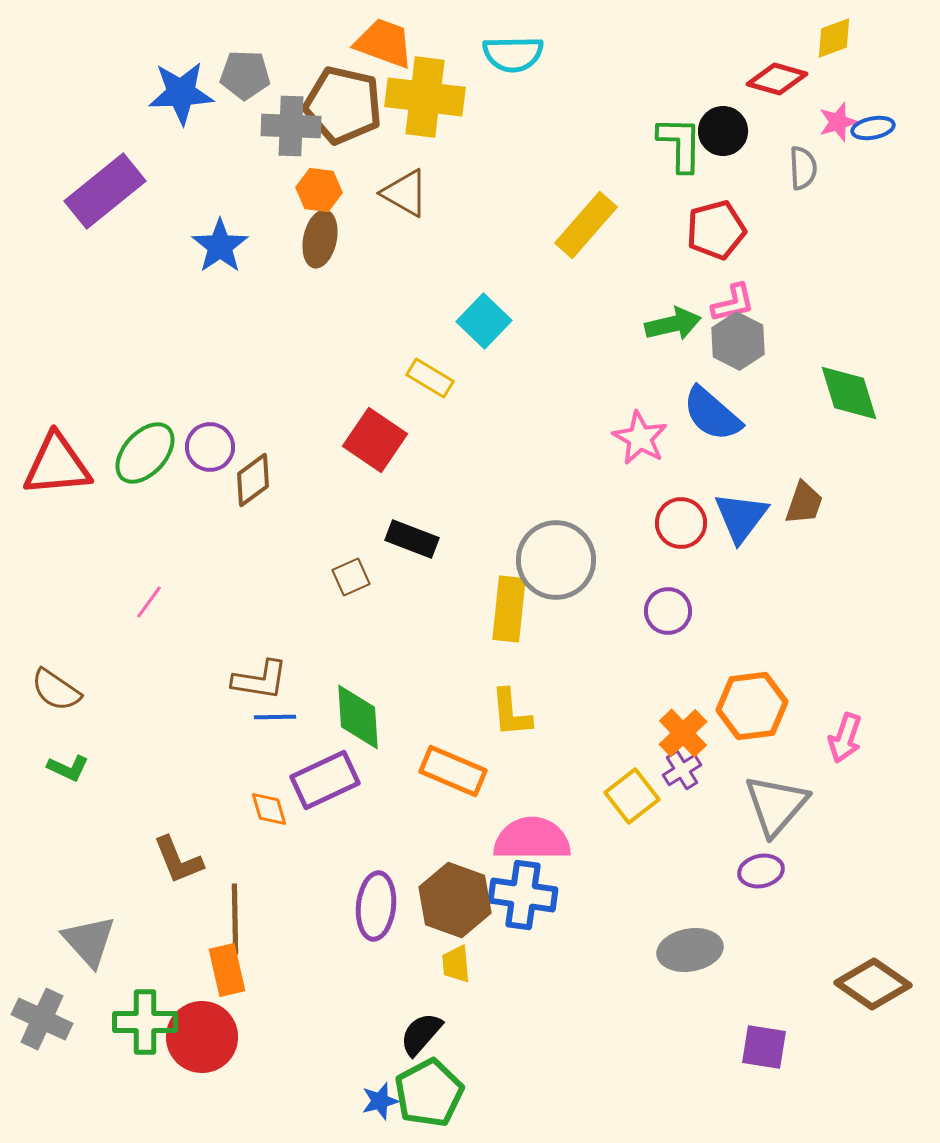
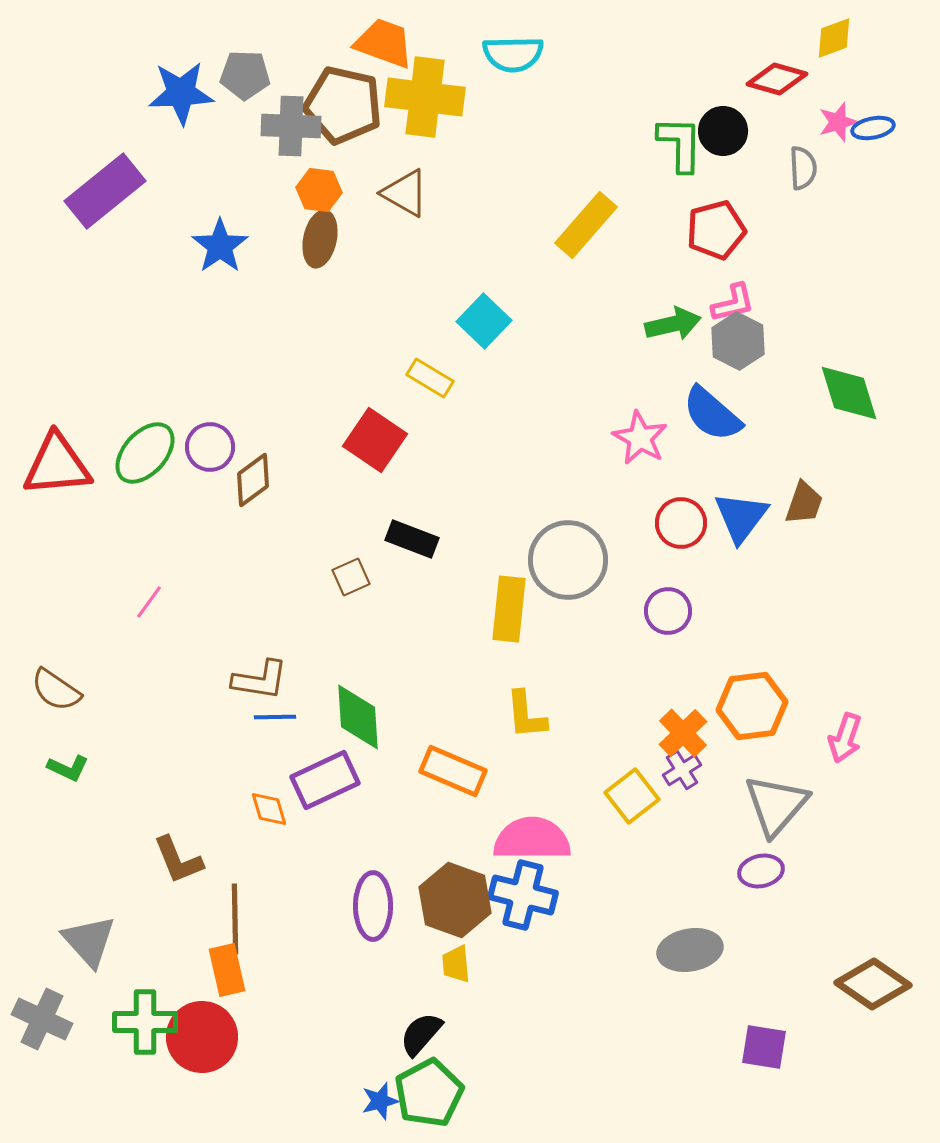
gray circle at (556, 560): moved 12 px right
yellow L-shape at (511, 713): moved 15 px right, 2 px down
blue cross at (523, 895): rotated 6 degrees clockwise
purple ellipse at (376, 906): moved 3 px left; rotated 6 degrees counterclockwise
